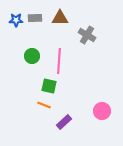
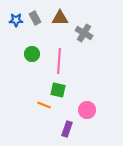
gray rectangle: rotated 64 degrees clockwise
gray cross: moved 3 px left, 2 px up
green circle: moved 2 px up
green square: moved 9 px right, 4 px down
pink circle: moved 15 px left, 1 px up
purple rectangle: moved 3 px right, 7 px down; rotated 28 degrees counterclockwise
